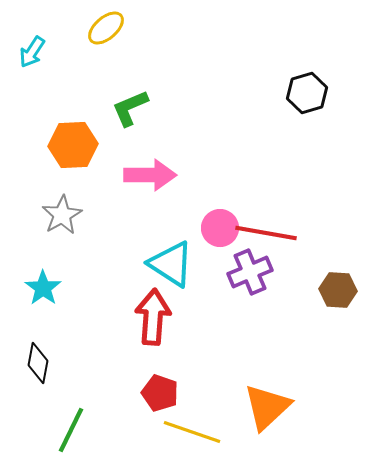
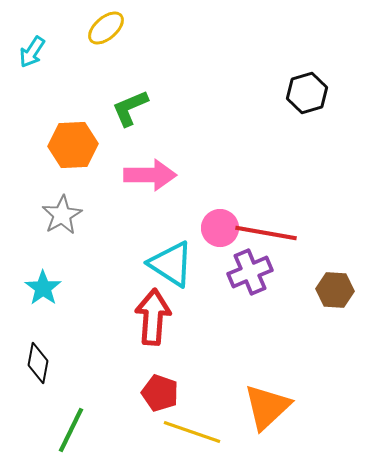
brown hexagon: moved 3 px left
